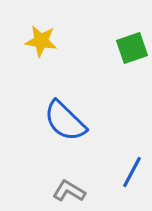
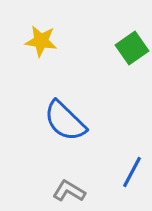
green square: rotated 16 degrees counterclockwise
